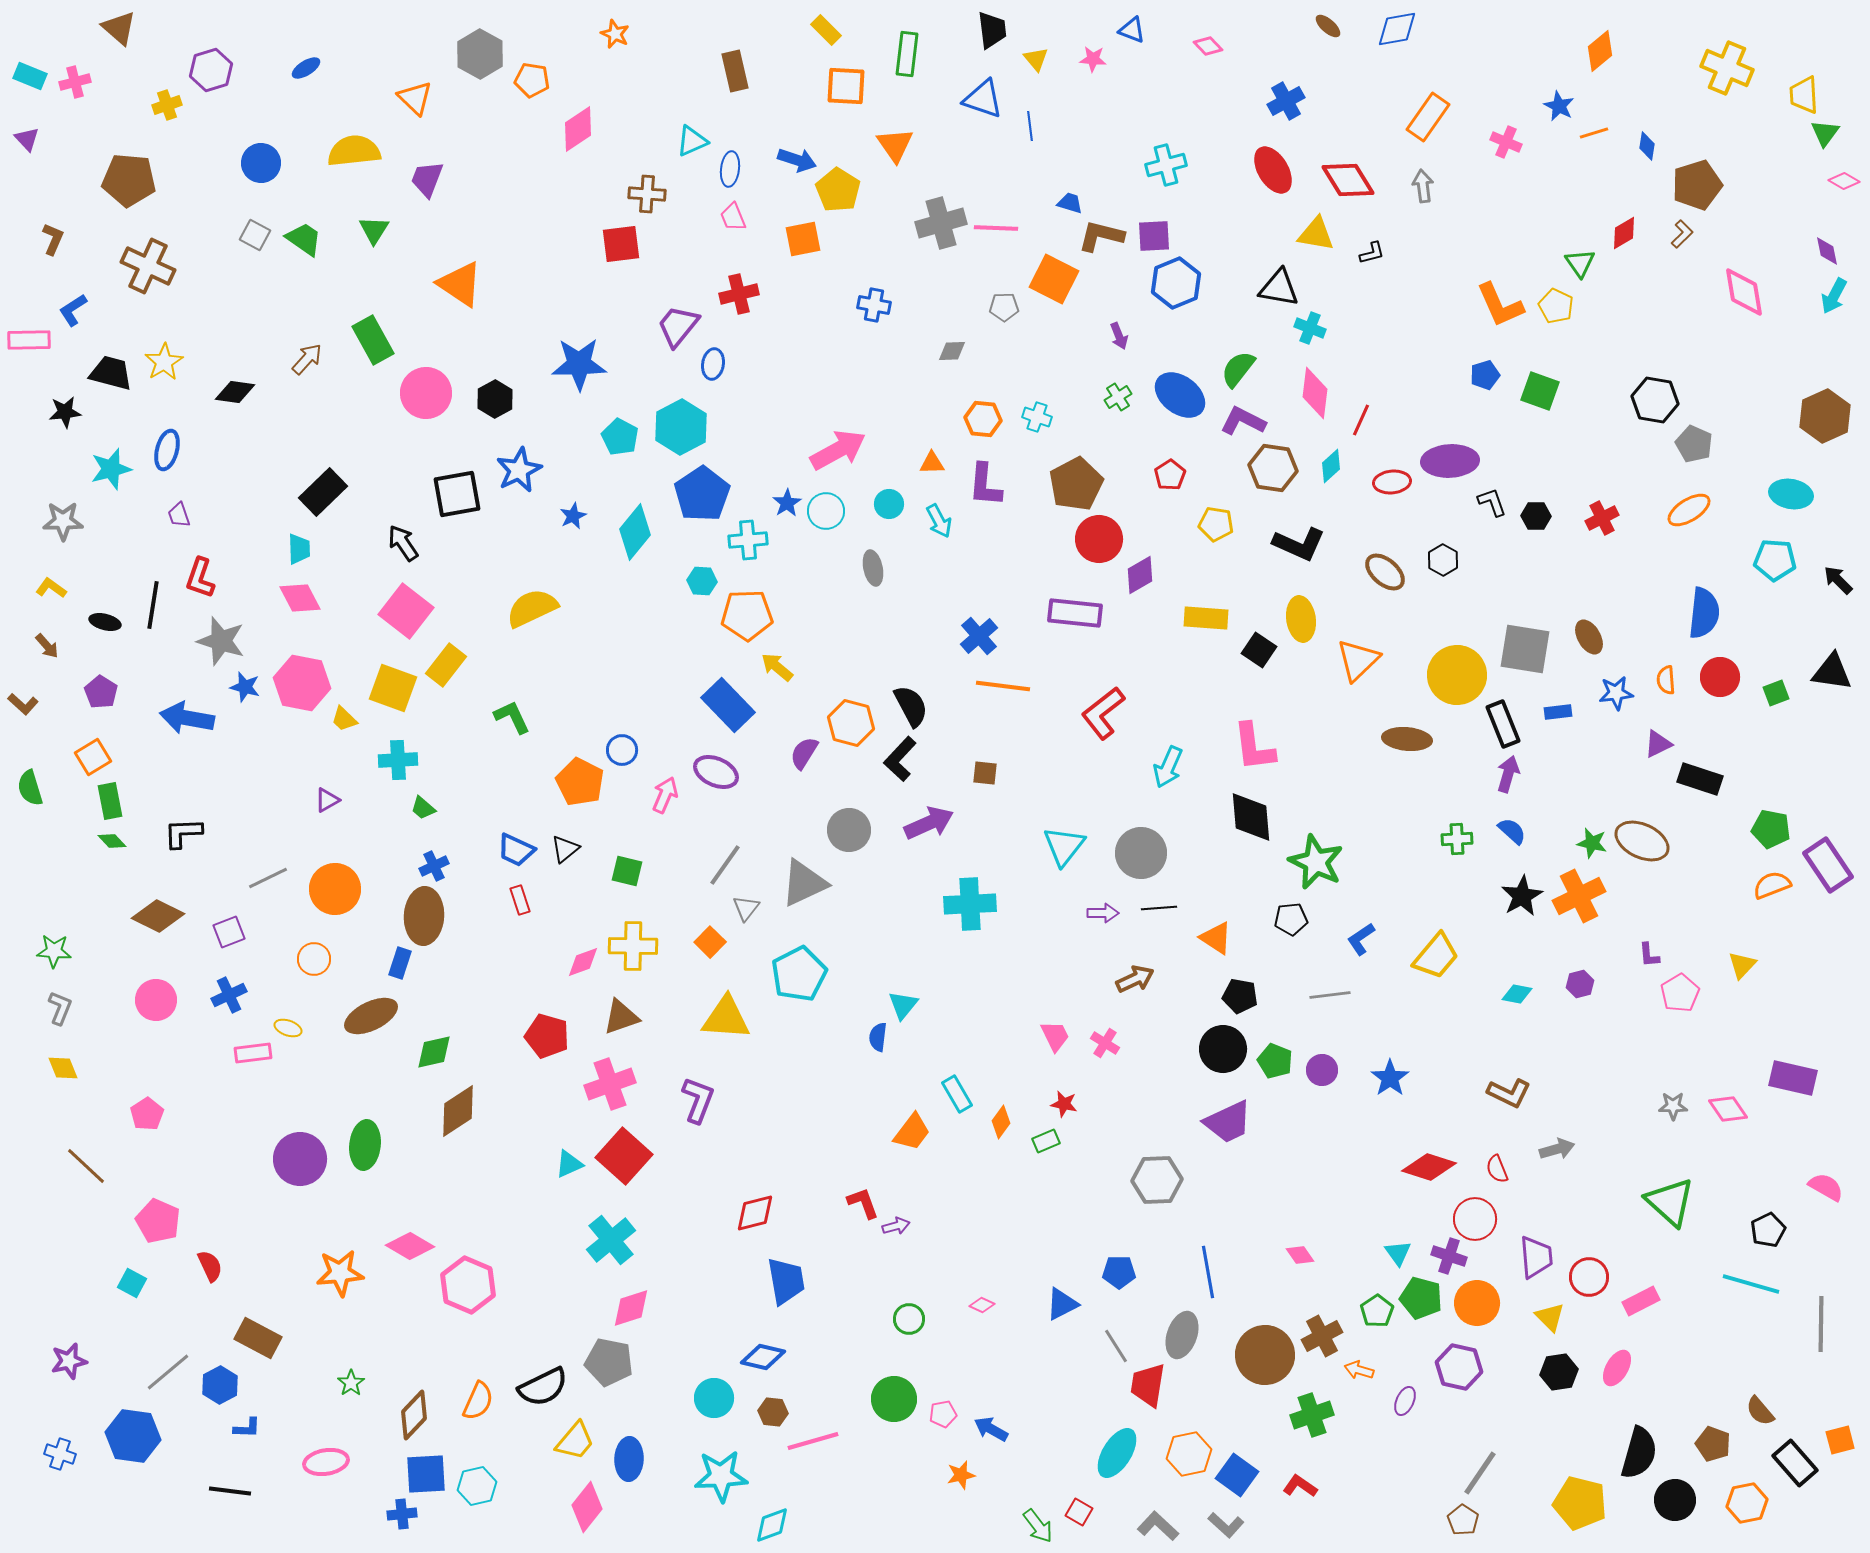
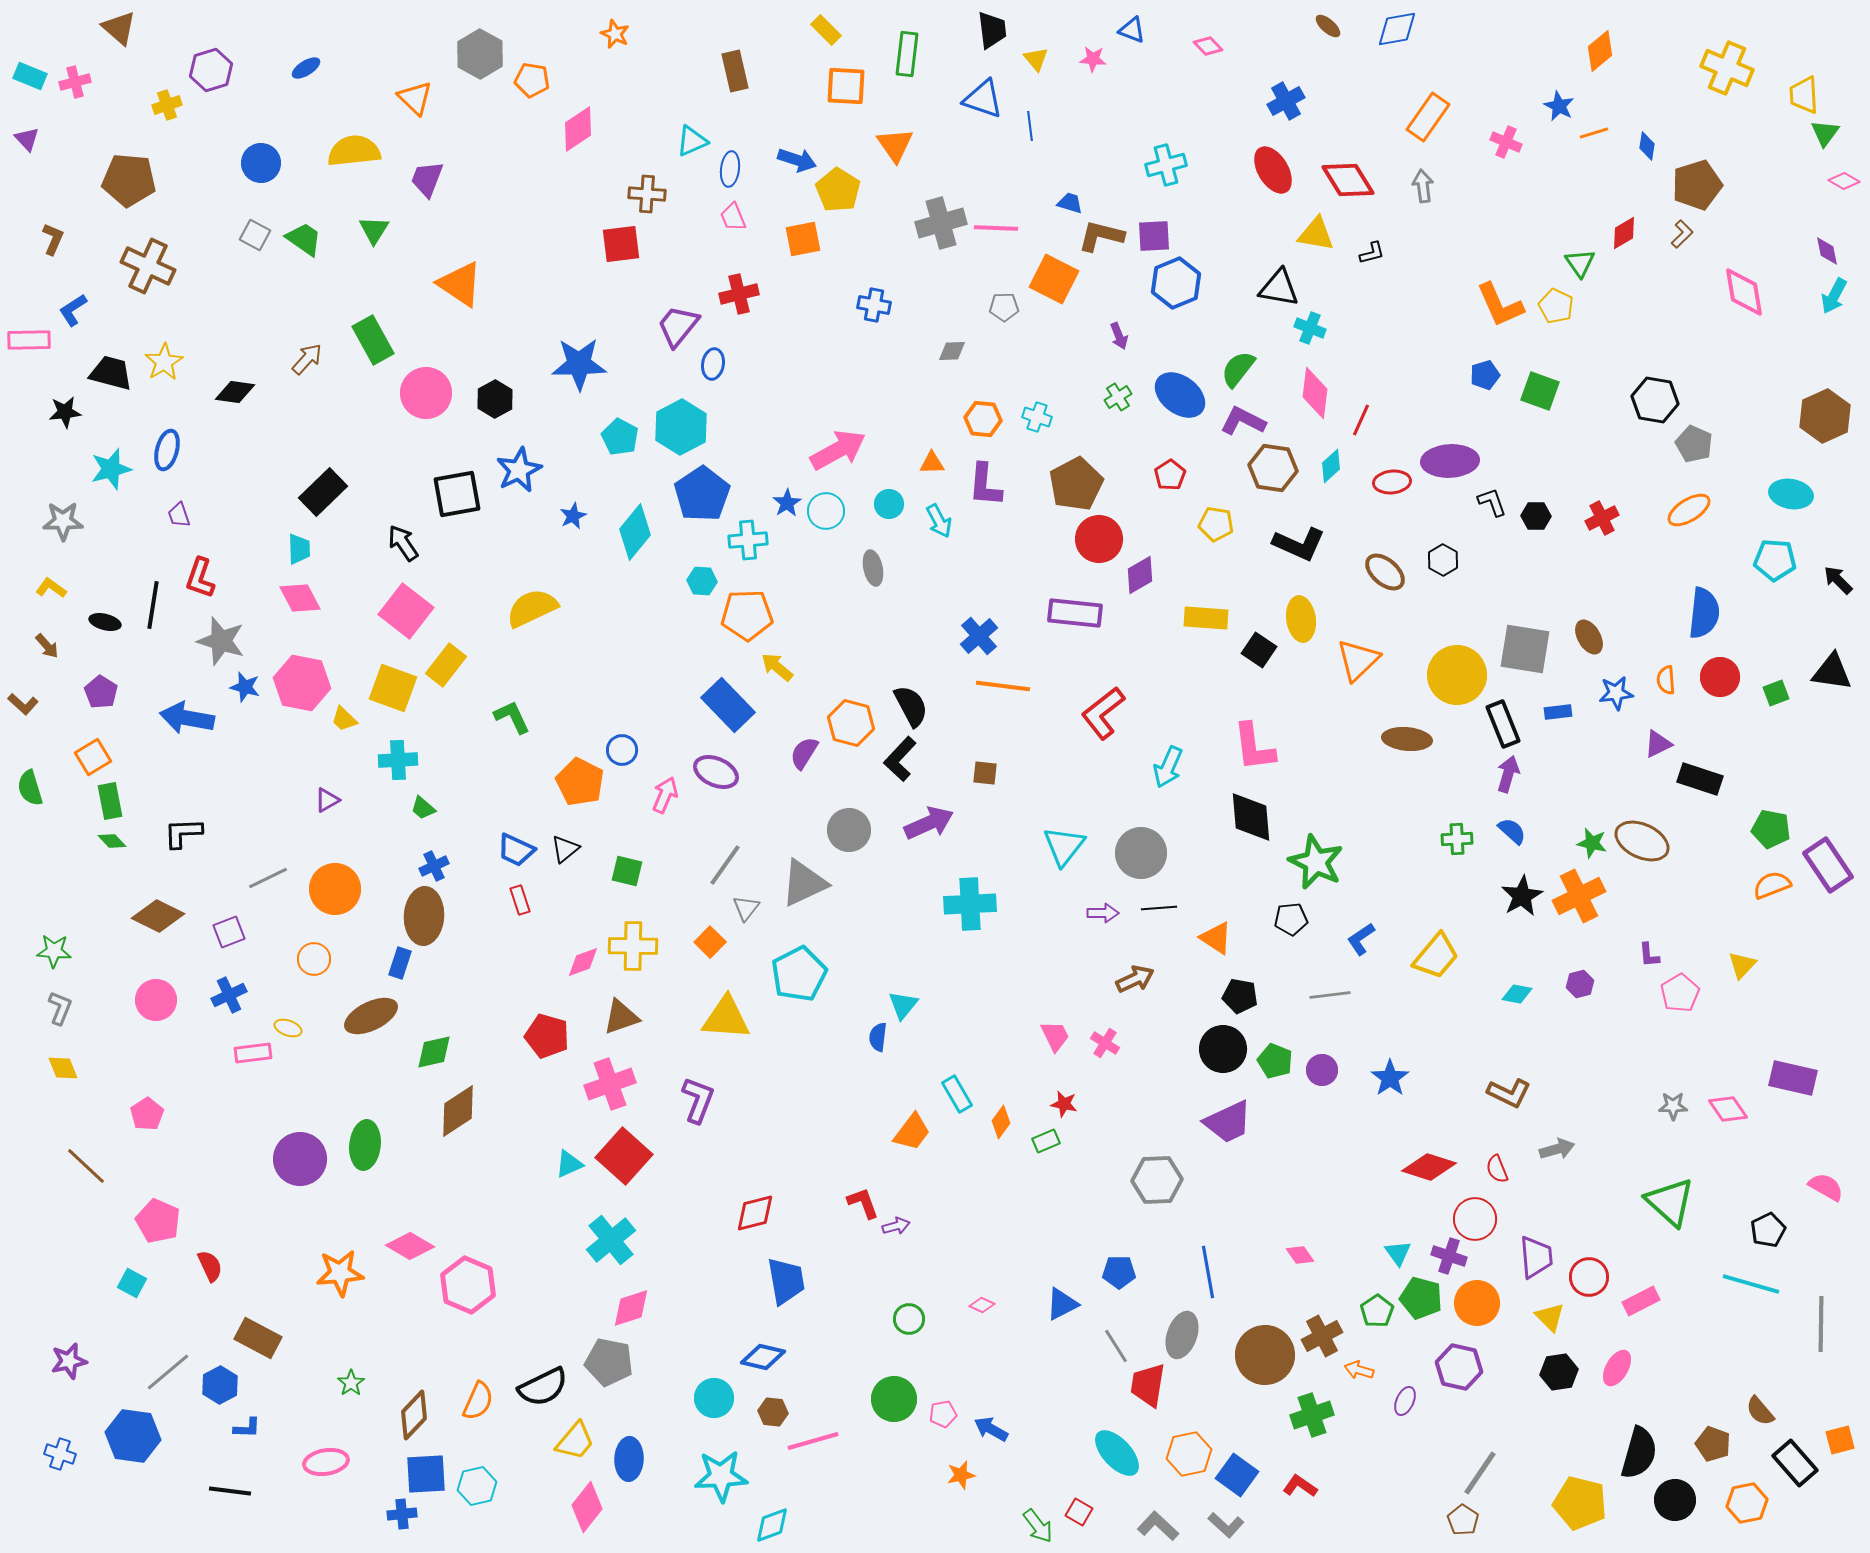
cyan ellipse at (1117, 1453): rotated 75 degrees counterclockwise
